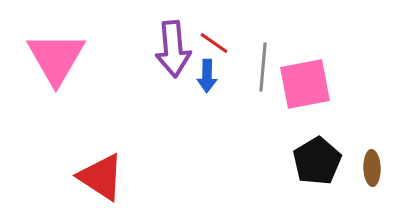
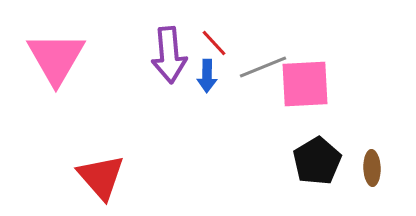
red line: rotated 12 degrees clockwise
purple arrow: moved 4 px left, 6 px down
gray line: rotated 63 degrees clockwise
pink square: rotated 8 degrees clockwise
red triangle: rotated 16 degrees clockwise
